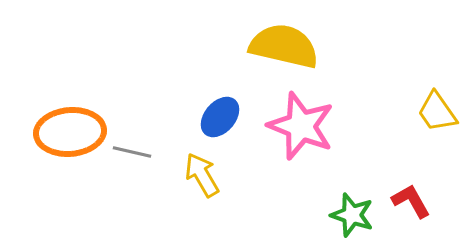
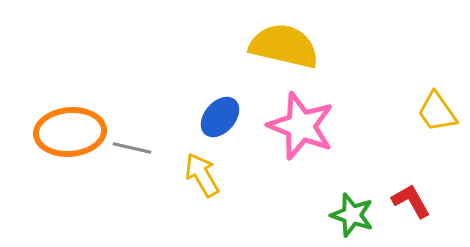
gray line: moved 4 px up
